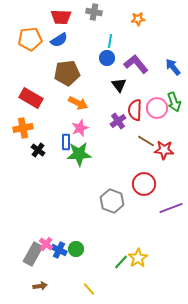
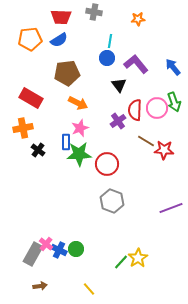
red circle: moved 37 px left, 20 px up
